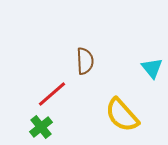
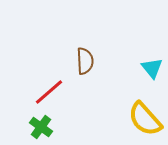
red line: moved 3 px left, 2 px up
yellow semicircle: moved 23 px right, 4 px down
green cross: rotated 15 degrees counterclockwise
